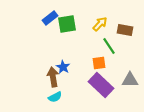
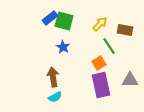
green square: moved 3 px left, 3 px up; rotated 24 degrees clockwise
orange square: rotated 24 degrees counterclockwise
blue star: moved 20 px up
purple rectangle: rotated 35 degrees clockwise
